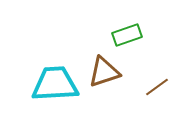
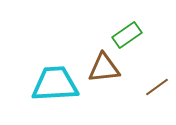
green rectangle: rotated 16 degrees counterclockwise
brown triangle: moved 4 px up; rotated 12 degrees clockwise
